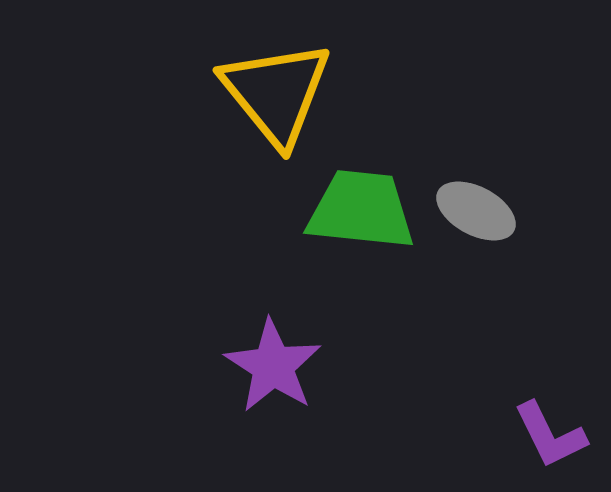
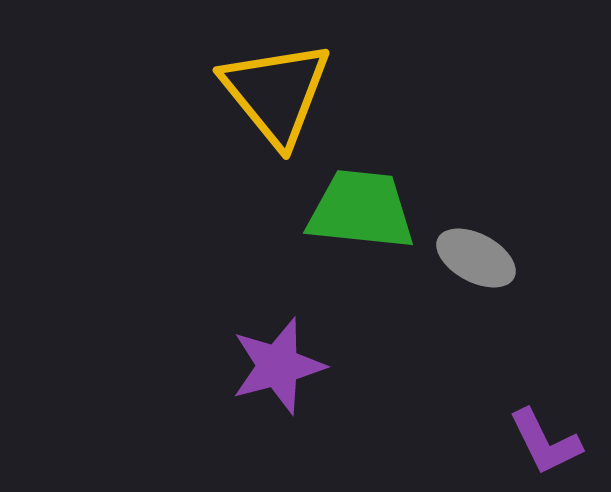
gray ellipse: moved 47 px down
purple star: moved 5 px right; rotated 24 degrees clockwise
purple L-shape: moved 5 px left, 7 px down
